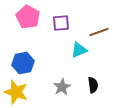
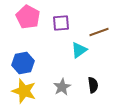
cyan triangle: rotated 12 degrees counterclockwise
yellow star: moved 8 px right, 1 px up
